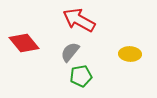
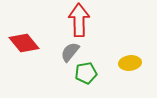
red arrow: rotated 60 degrees clockwise
yellow ellipse: moved 9 px down; rotated 10 degrees counterclockwise
green pentagon: moved 5 px right, 3 px up
